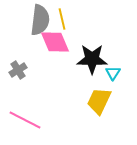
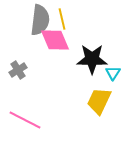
pink diamond: moved 2 px up
